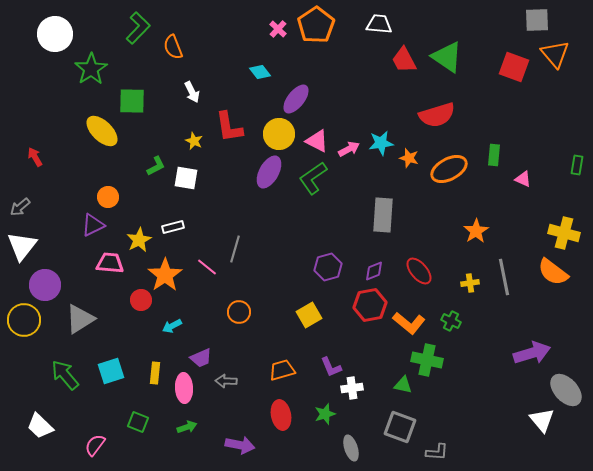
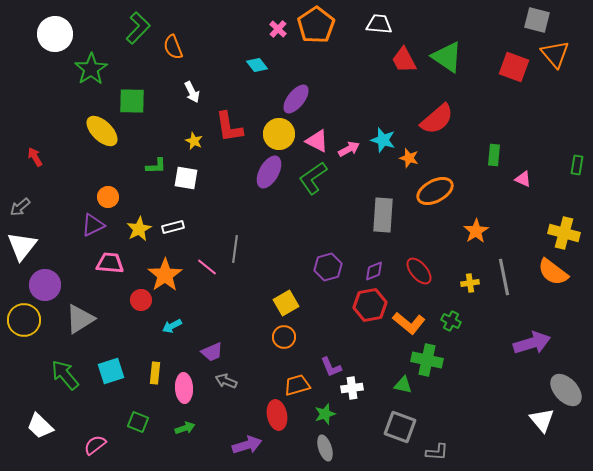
gray square at (537, 20): rotated 16 degrees clockwise
cyan diamond at (260, 72): moved 3 px left, 7 px up
red semicircle at (437, 115): moved 4 px down; rotated 24 degrees counterclockwise
cyan star at (381, 143): moved 2 px right, 3 px up; rotated 25 degrees clockwise
green L-shape at (156, 166): rotated 25 degrees clockwise
orange ellipse at (449, 169): moved 14 px left, 22 px down
yellow star at (139, 240): moved 11 px up
gray line at (235, 249): rotated 8 degrees counterclockwise
orange circle at (239, 312): moved 45 px right, 25 px down
yellow square at (309, 315): moved 23 px left, 12 px up
purple arrow at (532, 353): moved 10 px up
purple trapezoid at (201, 358): moved 11 px right, 6 px up
orange trapezoid at (282, 370): moved 15 px right, 15 px down
gray arrow at (226, 381): rotated 20 degrees clockwise
red ellipse at (281, 415): moved 4 px left
green arrow at (187, 427): moved 2 px left, 1 px down
pink semicircle at (95, 445): rotated 15 degrees clockwise
purple arrow at (240, 445): moved 7 px right; rotated 28 degrees counterclockwise
gray ellipse at (351, 448): moved 26 px left
